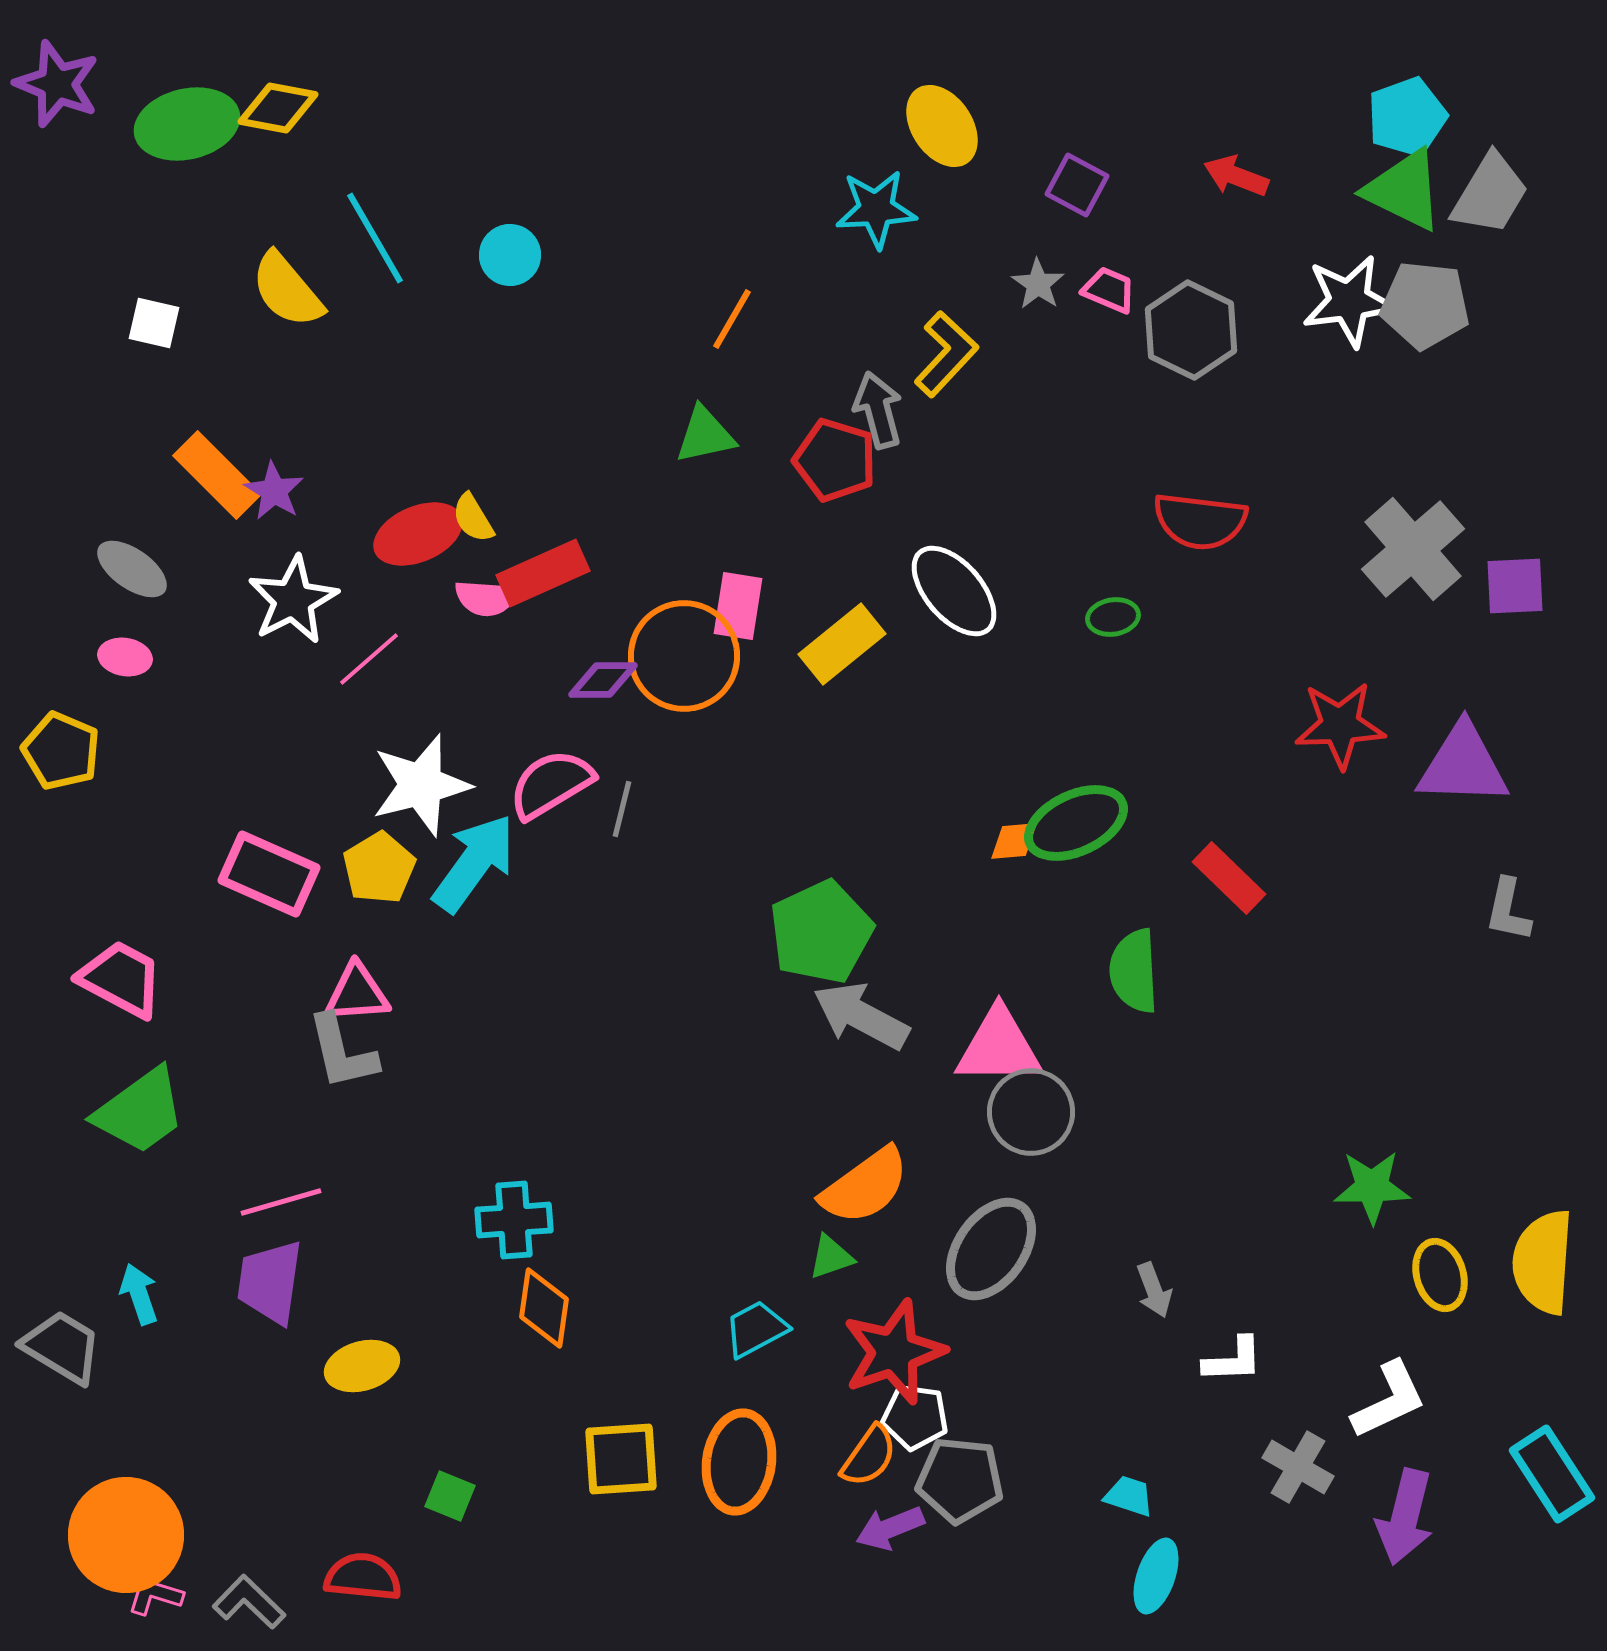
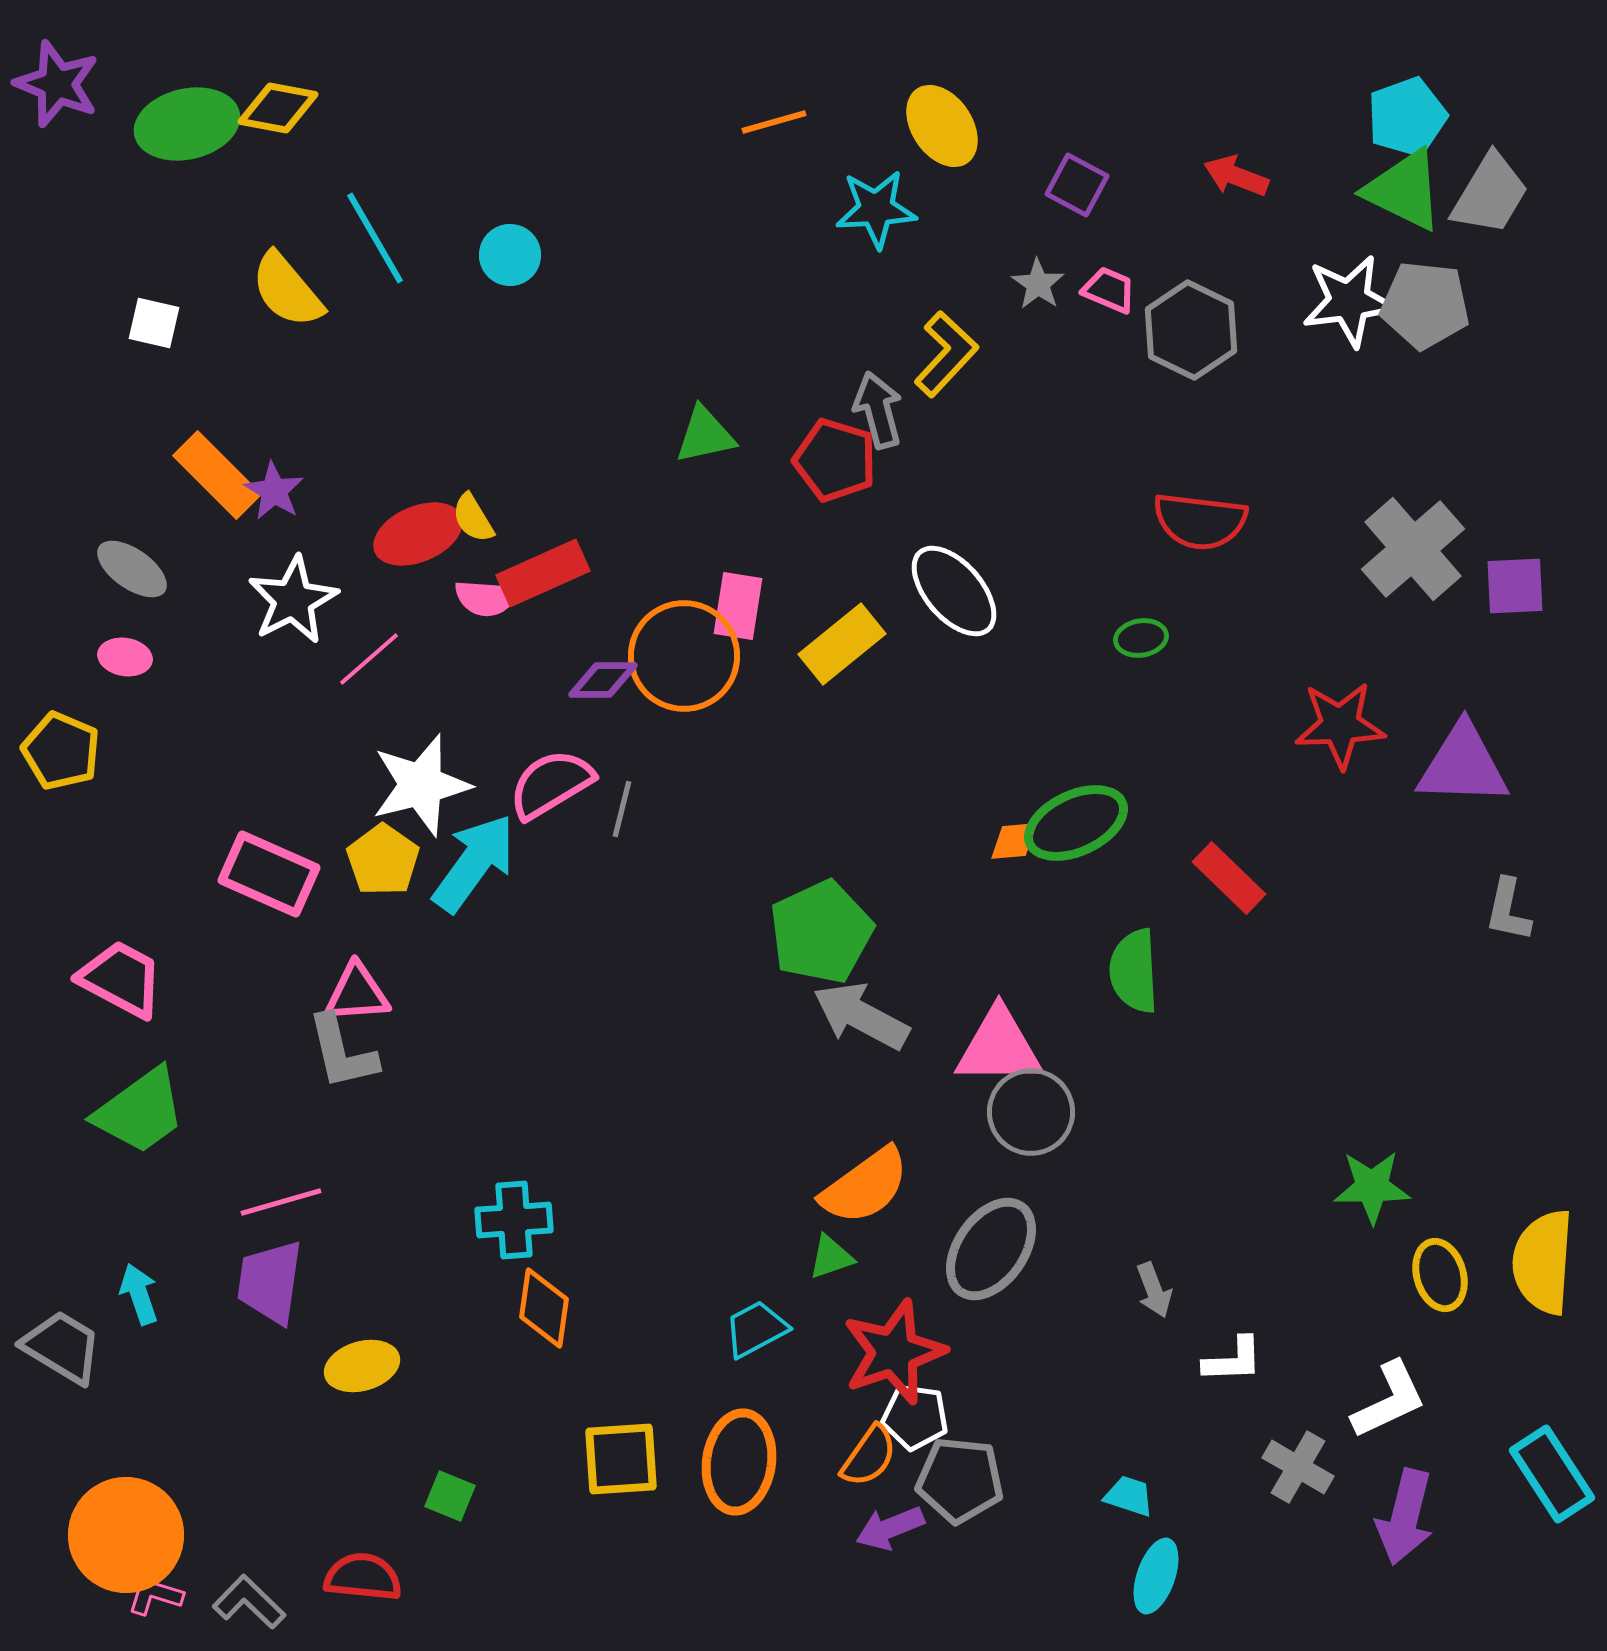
orange line at (732, 319): moved 42 px right, 197 px up; rotated 44 degrees clockwise
green ellipse at (1113, 617): moved 28 px right, 21 px down
yellow pentagon at (379, 868): moved 4 px right, 8 px up; rotated 6 degrees counterclockwise
